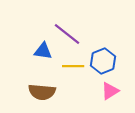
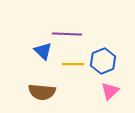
purple line: rotated 36 degrees counterclockwise
blue triangle: rotated 36 degrees clockwise
yellow line: moved 2 px up
pink triangle: rotated 12 degrees counterclockwise
